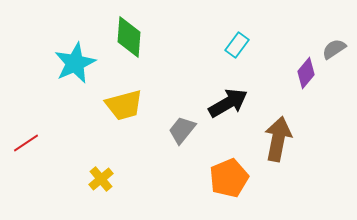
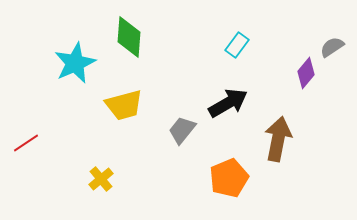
gray semicircle: moved 2 px left, 2 px up
